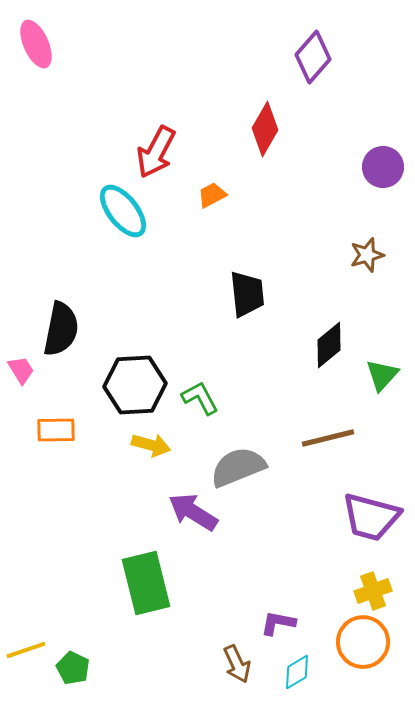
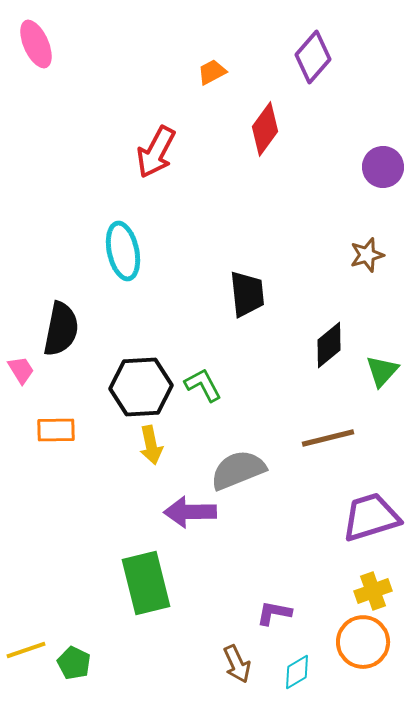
red diamond: rotated 6 degrees clockwise
orange trapezoid: moved 123 px up
cyan ellipse: moved 40 px down; rotated 26 degrees clockwise
green triangle: moved 4 px up
black hexagon: moved 6 px right, 2 px down
green L-shape: moved 3 px right, 13 px up
yellow arrow: rotated 63 degrees clockwise
gray semicircle: moved 3 px down
purple arrow: moved 3 px left; rotated 33 degrees counterclockwise
purple trapezoid: rotated 148 degrees clockwise
purple L-shape: moved 4 px left, 10 px up
green pentagon: moved 1 px right, 5 px up
